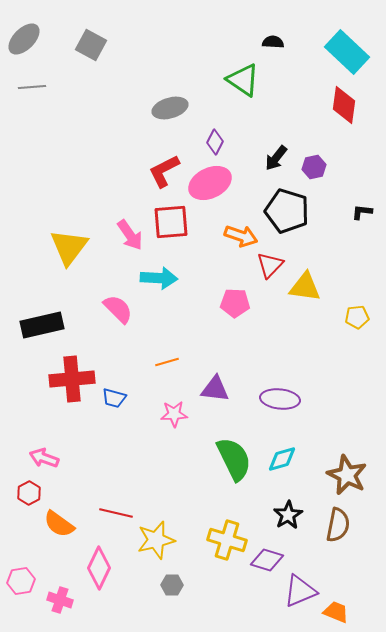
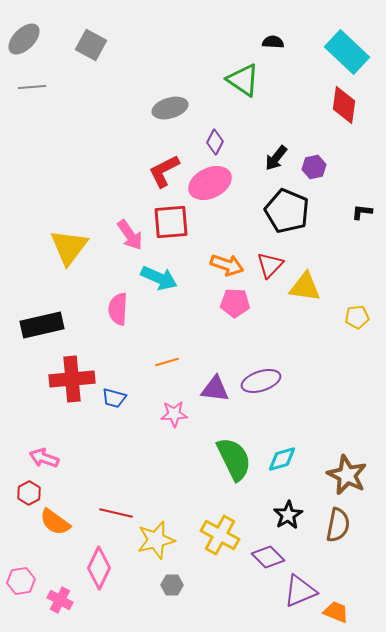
black pentagon at (287, 211): rotated 6 degrees clockwise
orange arrow at (241, 236): moved 14 px left, 29 px down
cyan arrow at (159, 278): rotated 21 degrees clockwise
pink semicircle at (118, 309): rotated 132 degrees counterclockwise
purple ellipse at (280, 399): moved 19 px left, 18 px up; rotated 24 degrees counterclockwise
orange semicircle at (59, 524): moved 4 px left, 2 px up
yellow cross at (227, 540): moved 7 px left, 5 px up; rotated 12 degrees clockwise
purple diamond at (267, 560): moved 1 px right, 3 px up; rotated 28 degrees clockwise
pink cross at (60, 600): rotated 10 degrees clockwise
